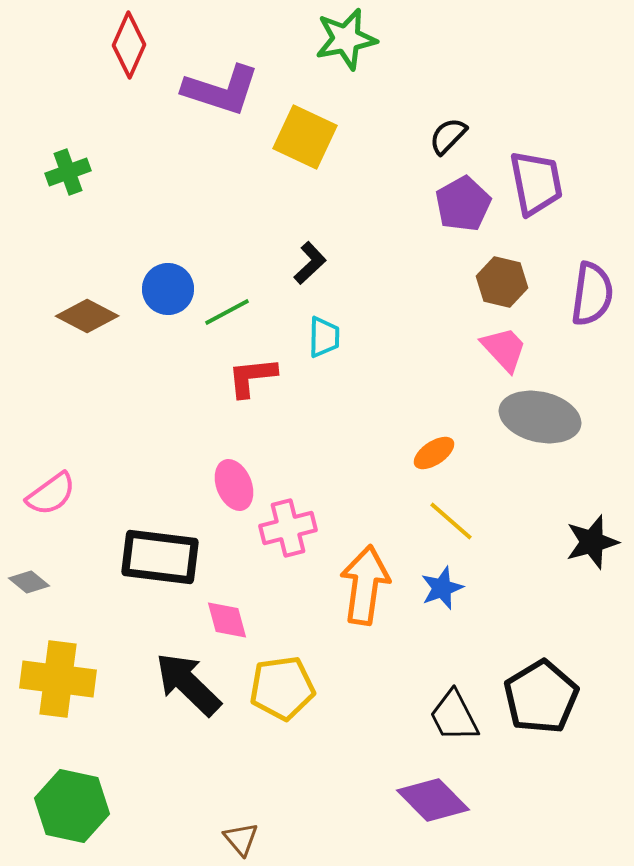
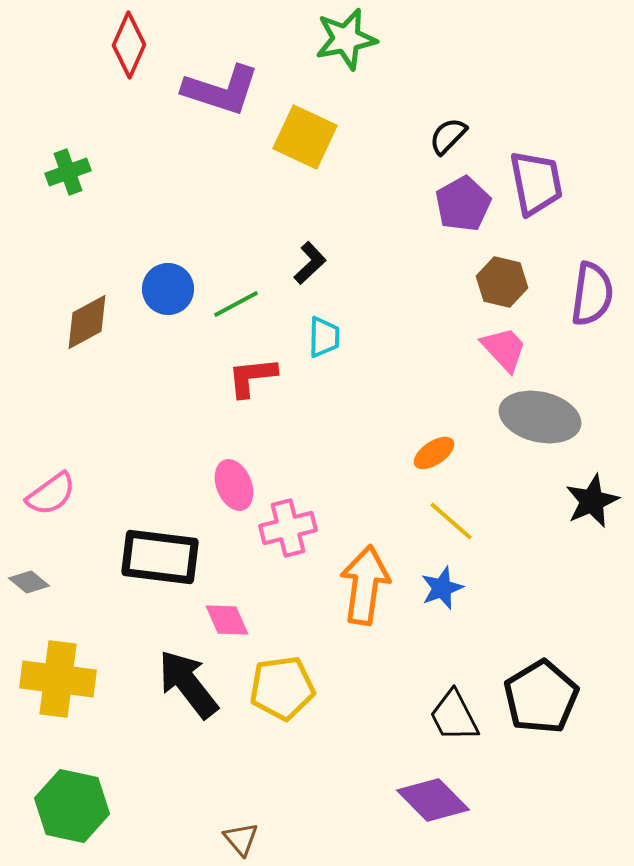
green line: moved 9 px right, 8 px up
brown diamond: moved 6 px down; rotated 56 degrees counterclockwise
black star: moved 41 px up; rotated 8 degrees counterclockwise
pink diamond: rotated 9 degrees counterclockwise
black arrow: rotated 8 degrees clockwise
